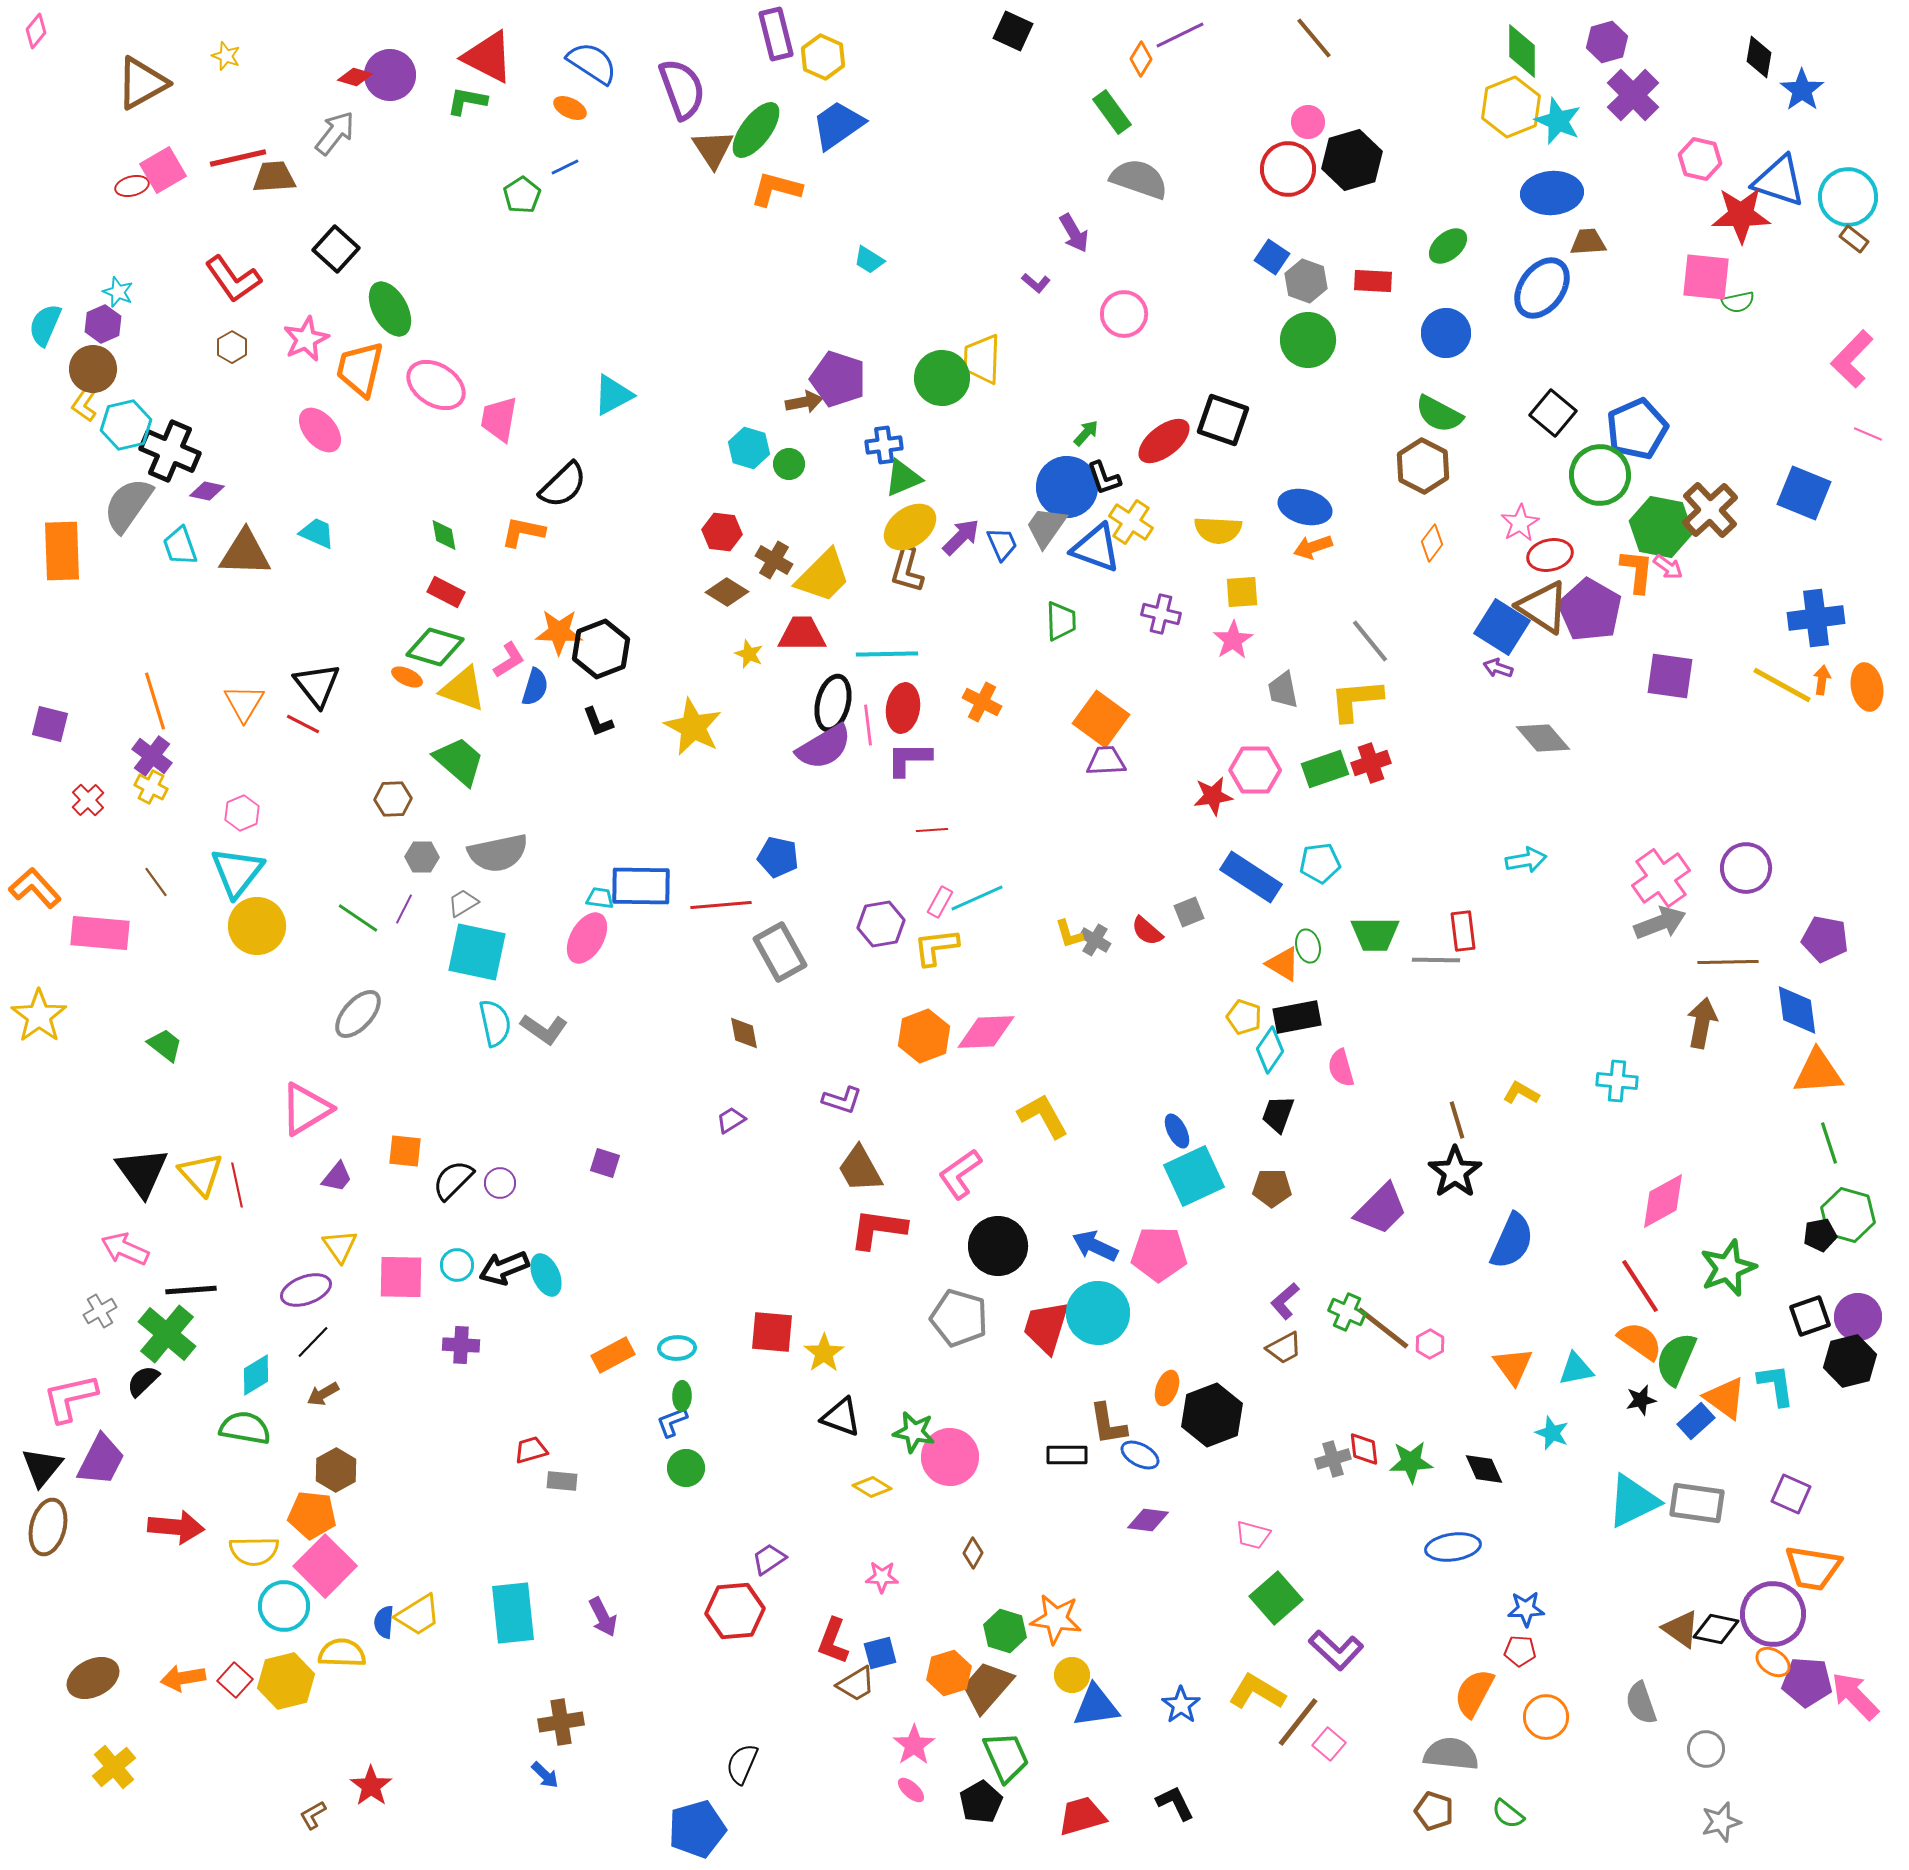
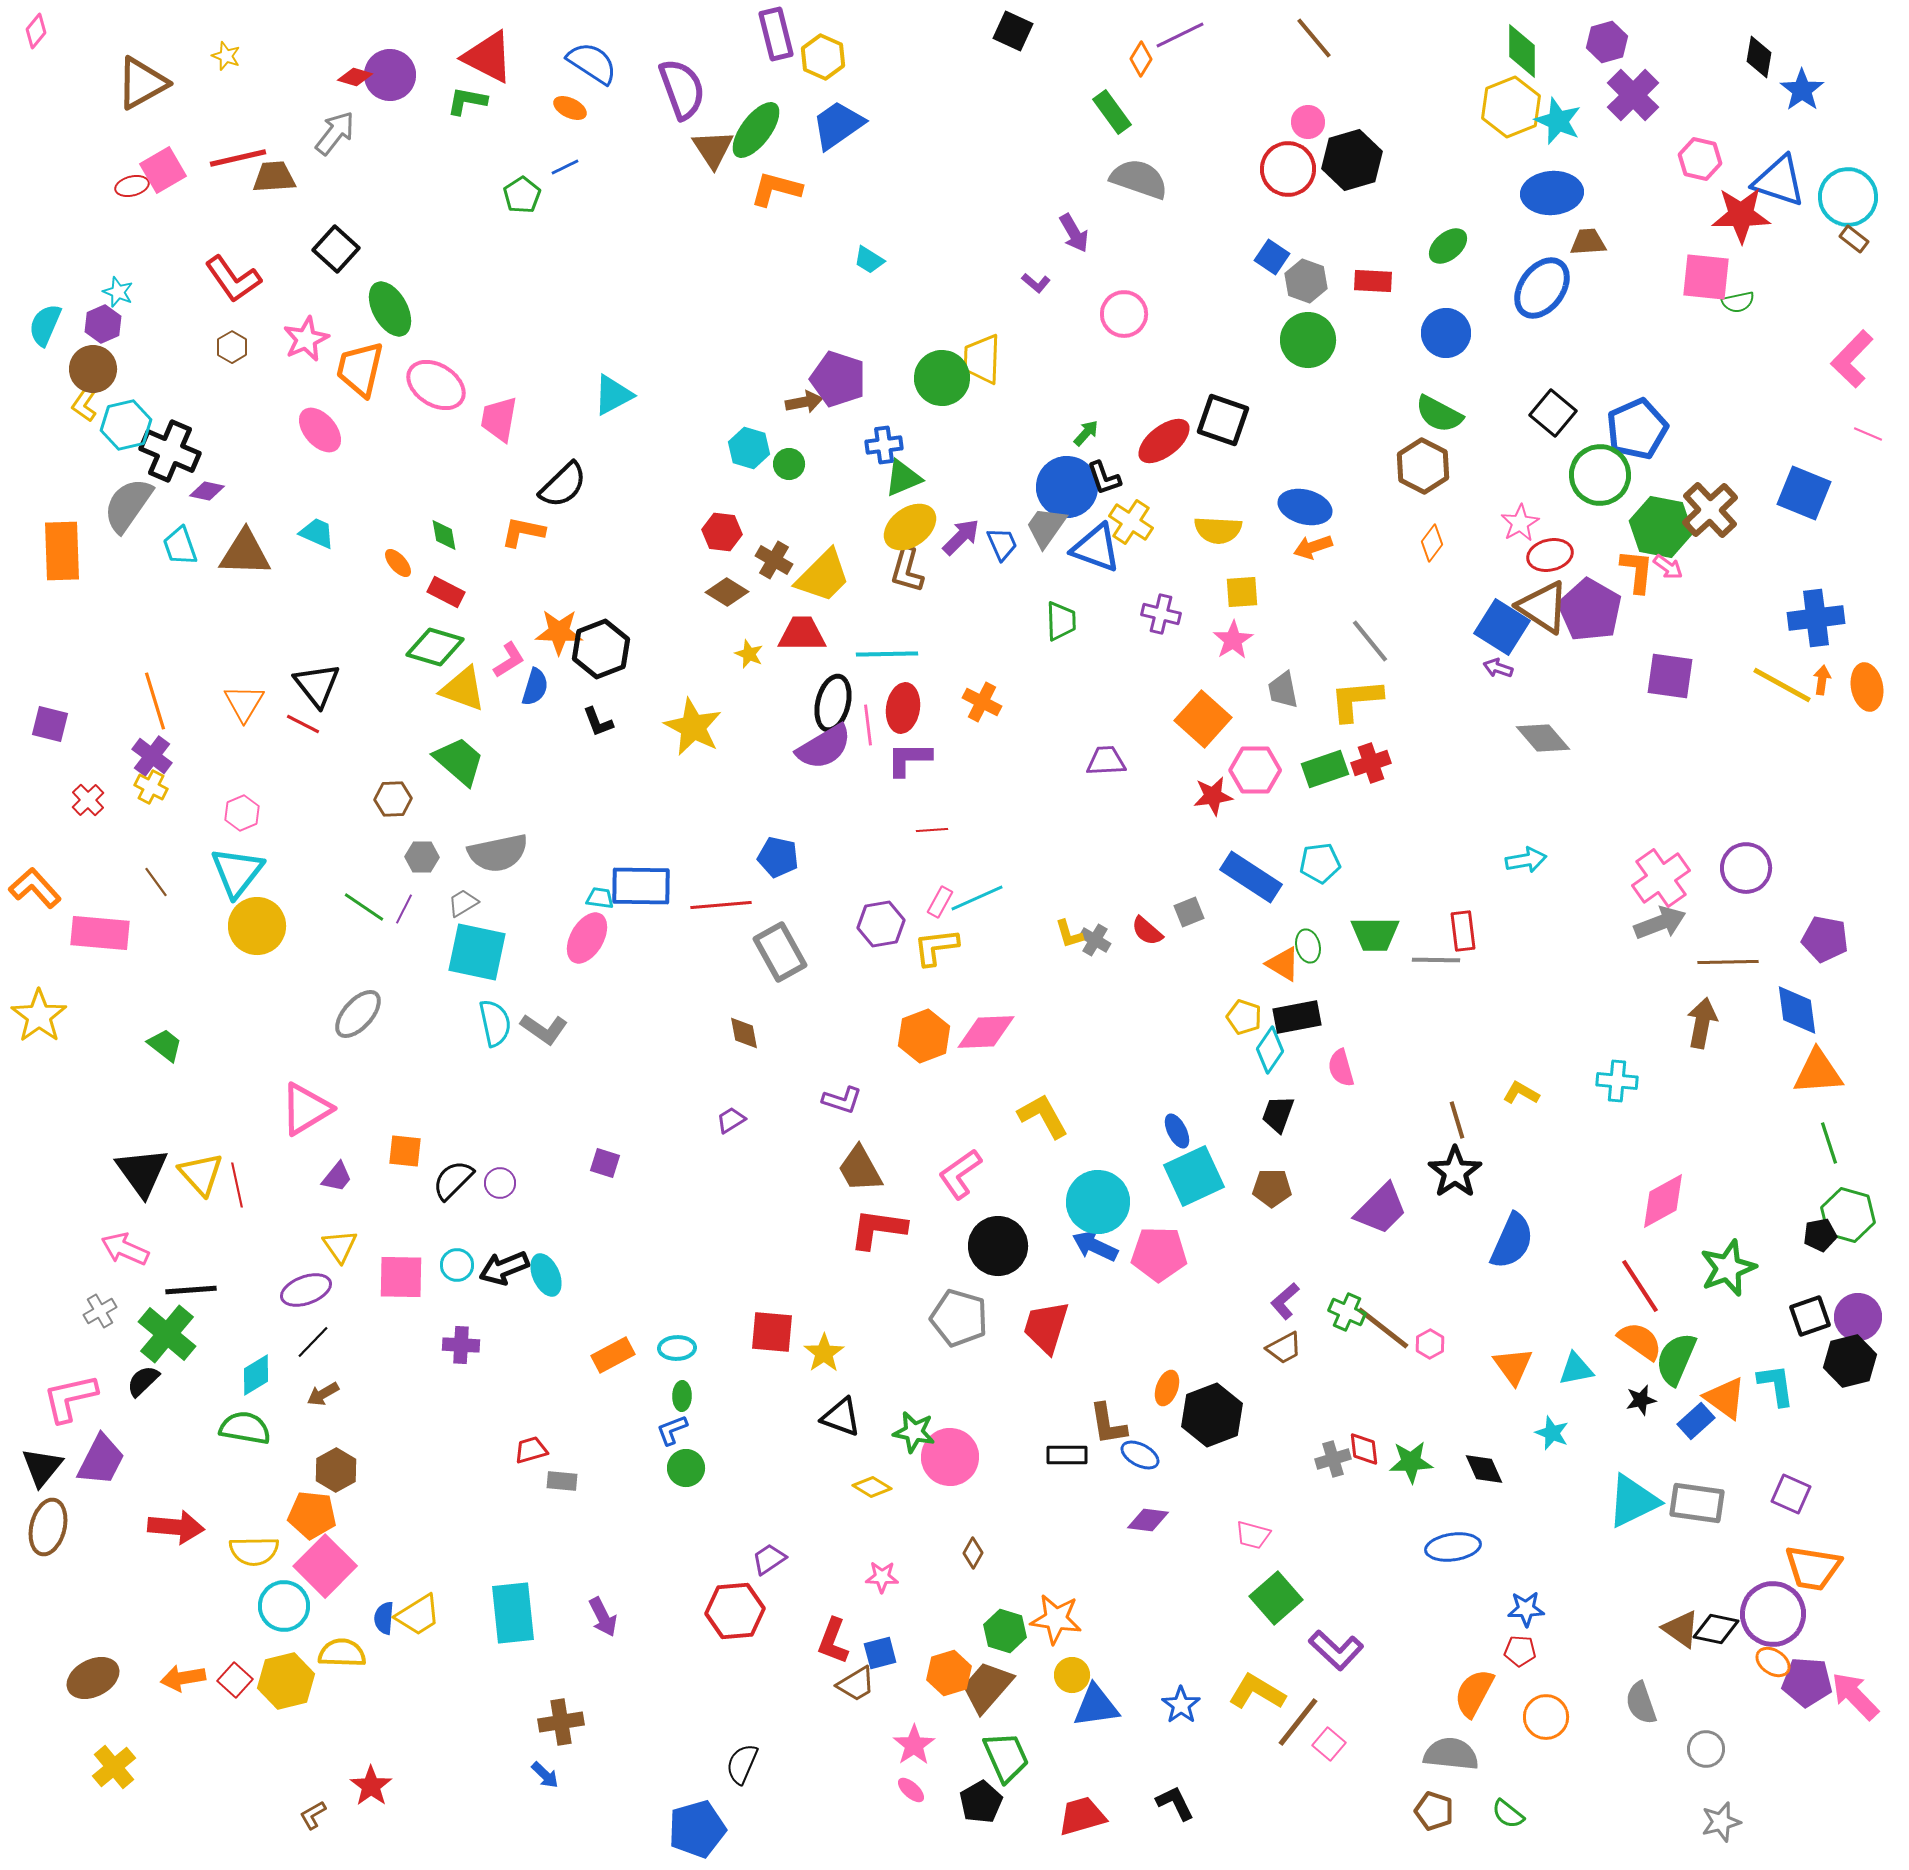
orange ellipse at (407, 677): moved 9 px left, 114 px up; rotated 24 degrees clockwise
orange square at (1101, 719): moved 102 px right; rotated 6 degrees clockwise
green line at (358, 918): moved 6 px right, 11 px up
cyan circle at (1098, 1313): moved 111 px up
blue L-shape at (672, 1422): moved 8 px down
blue semicircle at (384, 1622): moved 4 px up
